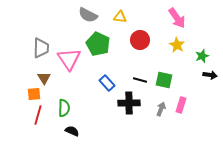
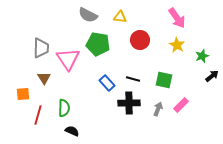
green pentagon: rotated 15 degrees counterclockwise
pink triangle: moved 1 px left
black arrow: moved 2 px right, 1 px down; rotated 48 degrees counterclockwise
black line: moved 7 px left, 1 px up
orange square: moved 11 px left
pink rectangle: rotated 28 degrees clockwise
gray arrow: moved 3 px left
